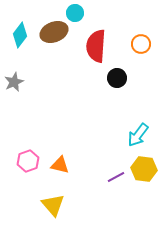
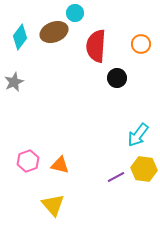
cyan diamond: moved 2 px down
